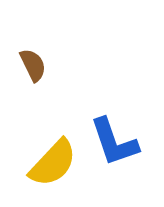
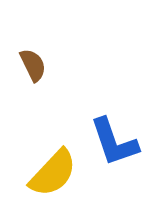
yellow semicircle: moved 10 px down
